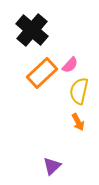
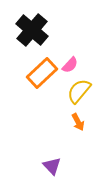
yellow semicircle: rotated 28 degrees clockwise
purple triangle: rotated 30 degrees counterclockwise
